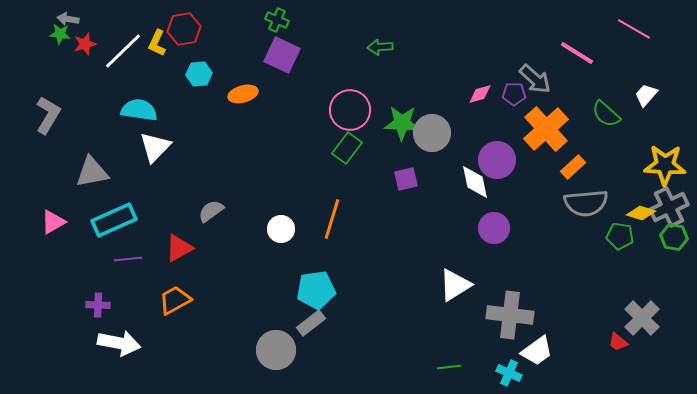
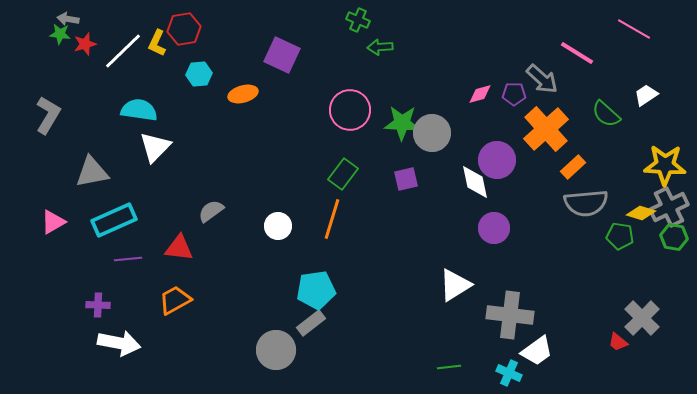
green cross at (277, 20): moved 81 px right
gray arrow at (535, 79): moved 7 px right
white trapezoid at (646, 95): rotated 15 degrees clockwise
green rectangle at (347, 148): moved 4 px left, 26 px down
white circle at (281, 229): moved 3 px left, 3 px up
red triangle at (179, 248): rotated 36 degrees clockwise
